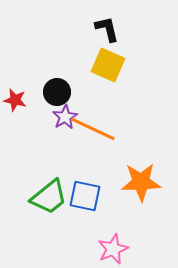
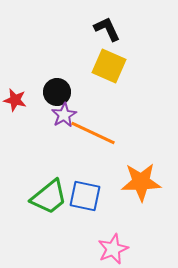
black L-shape: rotated 12 degrees counterclockwise
yellow square: moved 1 px right, 1 px down
purple star: moved 1 px left, 2 px up
orange line: moved 4 px down
